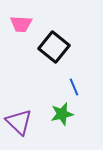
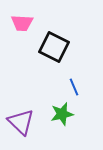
pink trapezoid: moved 1 px right, 1 px up
black square: rotated 12 degrees counterclockwise
purple triangle: moved 2 px right
